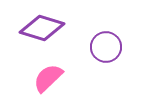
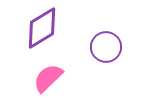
purple diamond: rotated 48 degrees counterclockwise
